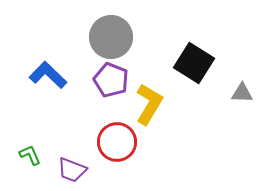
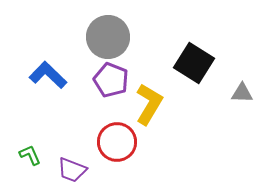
gray circle: moved 3 px left
